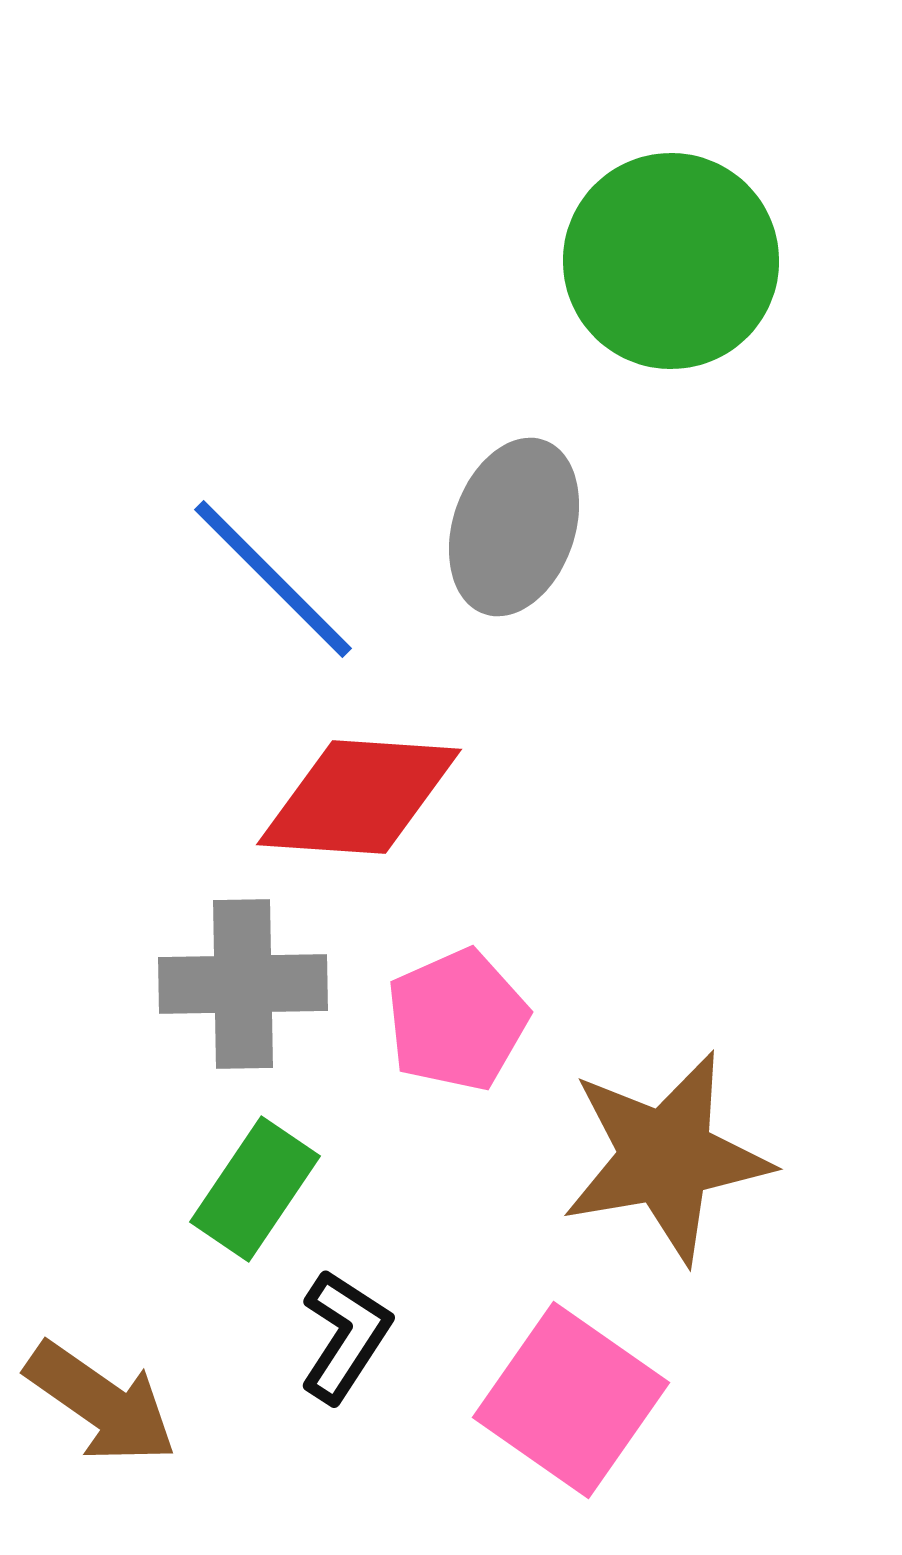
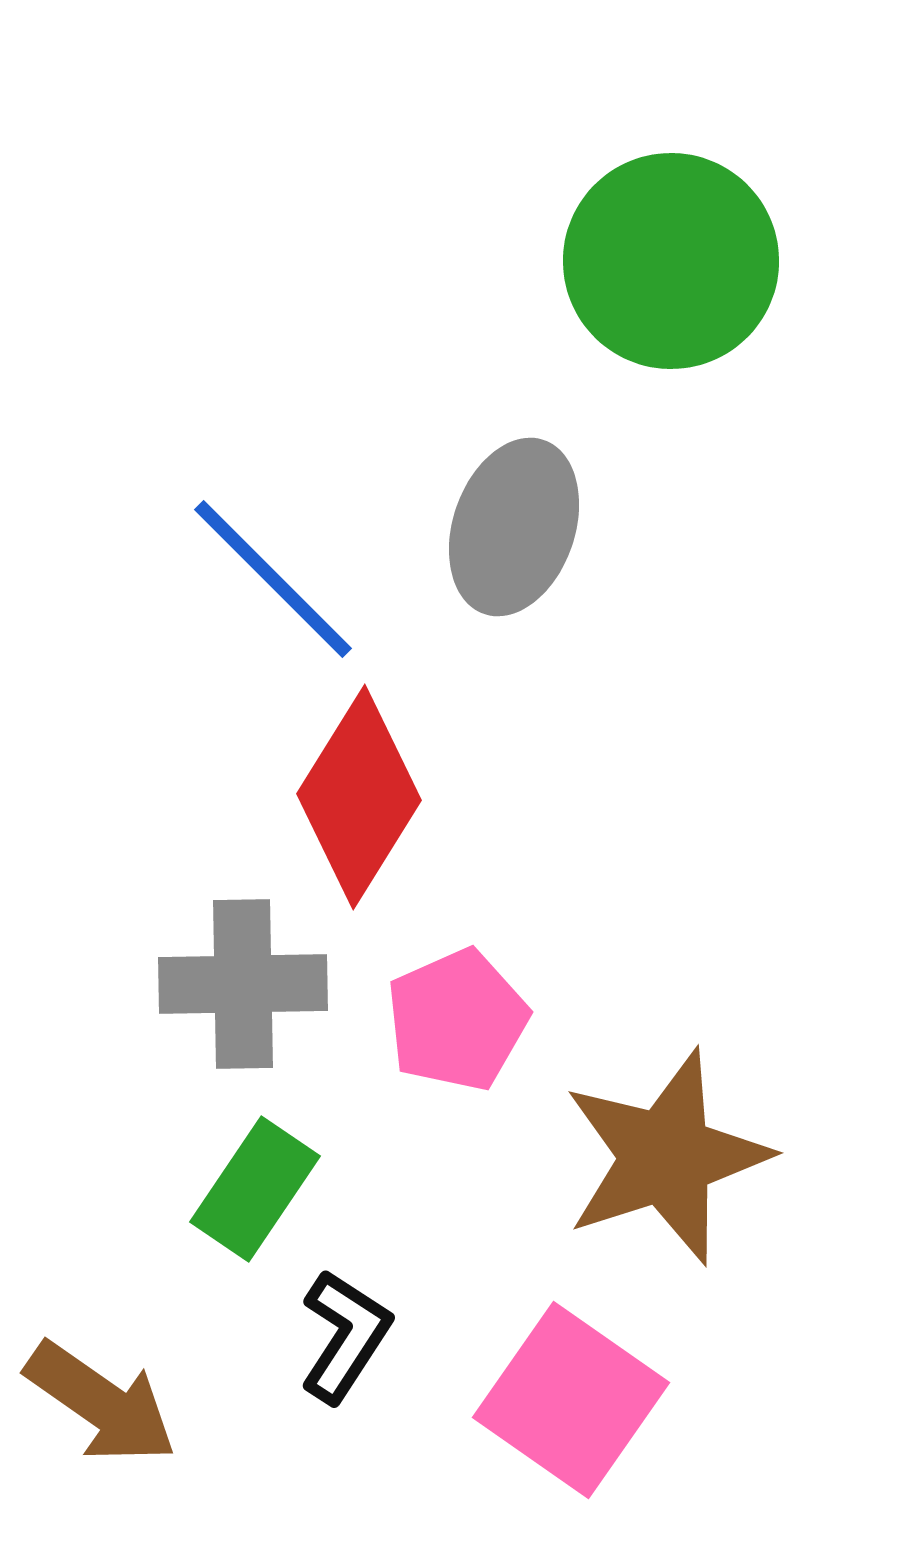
red diamond: rotated 62 degrees counterclockwise
brown star: rotated 8 degrees counterclockwise
